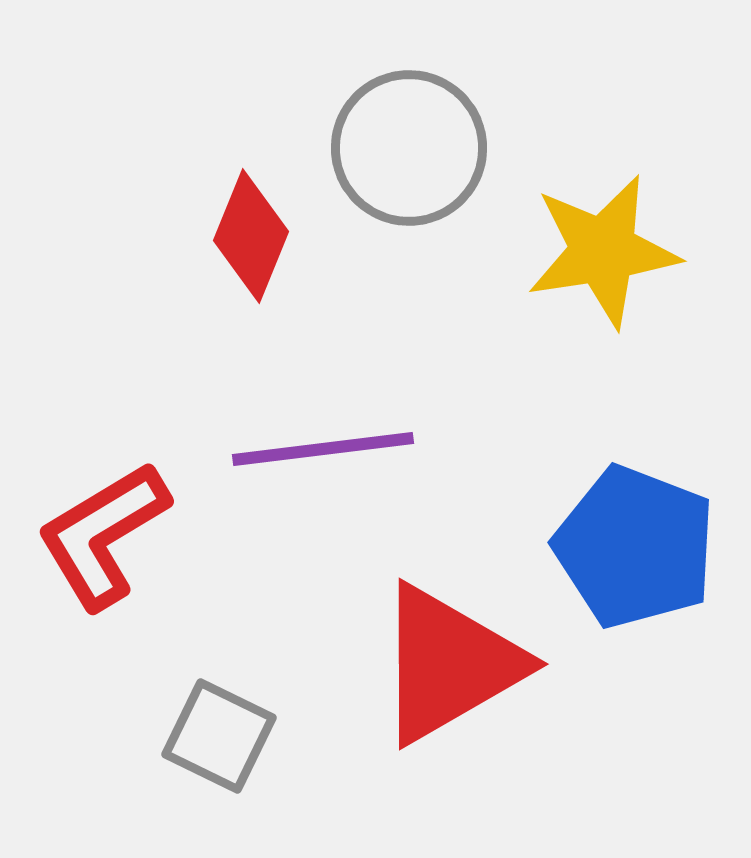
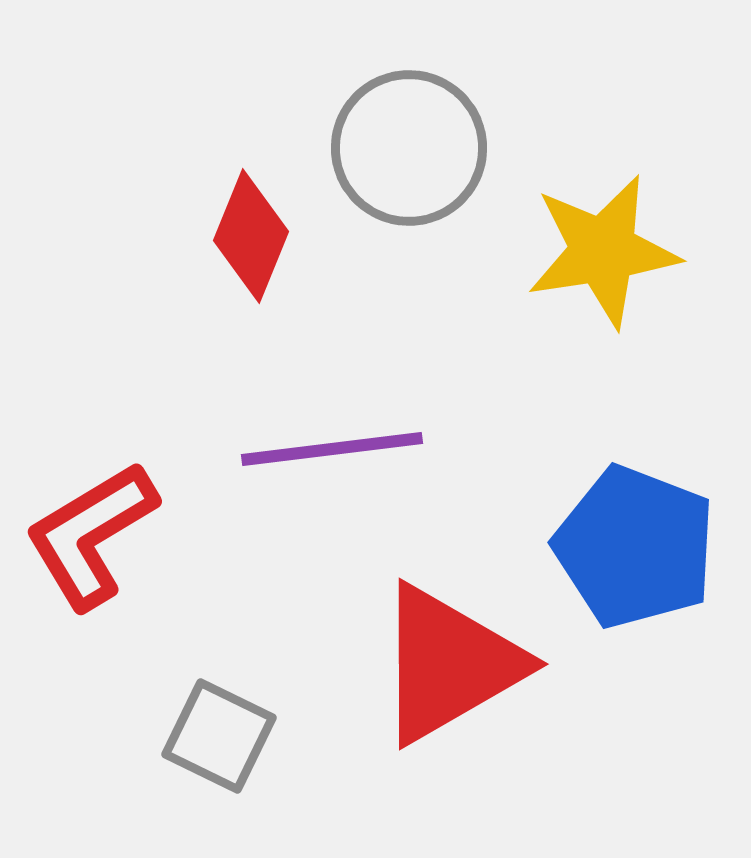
purple line: moved 9 px right
red L-shape: moved 12 px left
